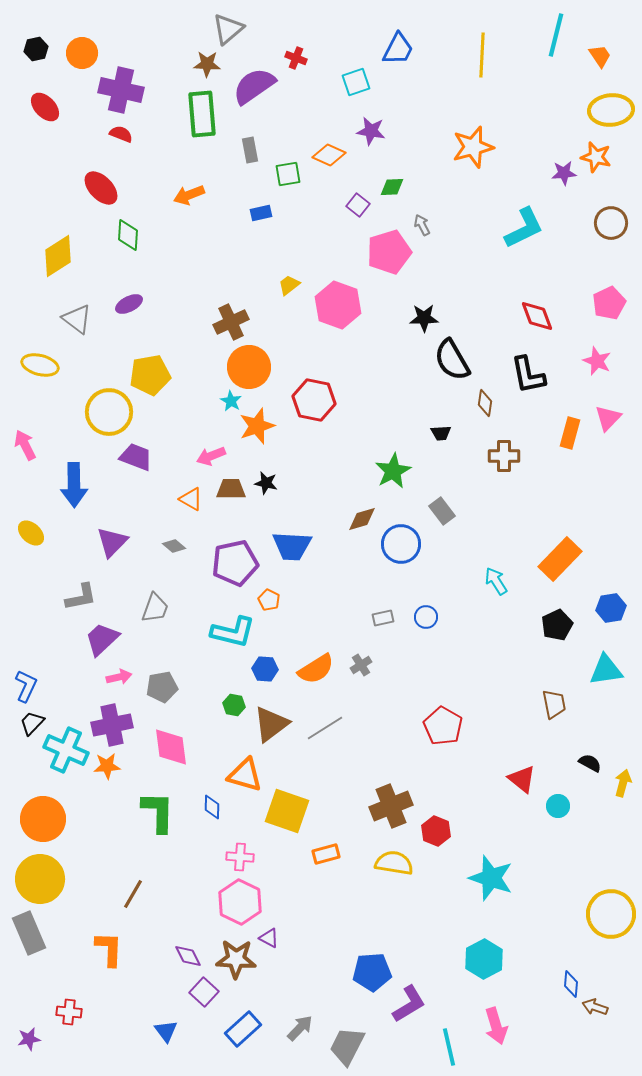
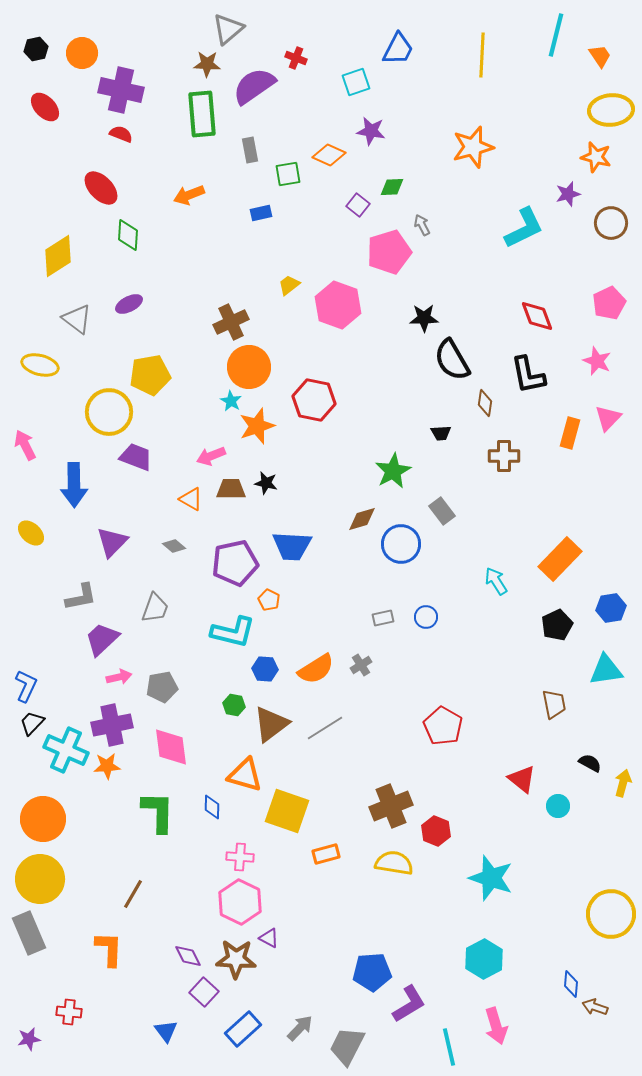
purple star at (564, 173): moved 4 px right, 21 px down; rotated 10 degrees counterclockwise
